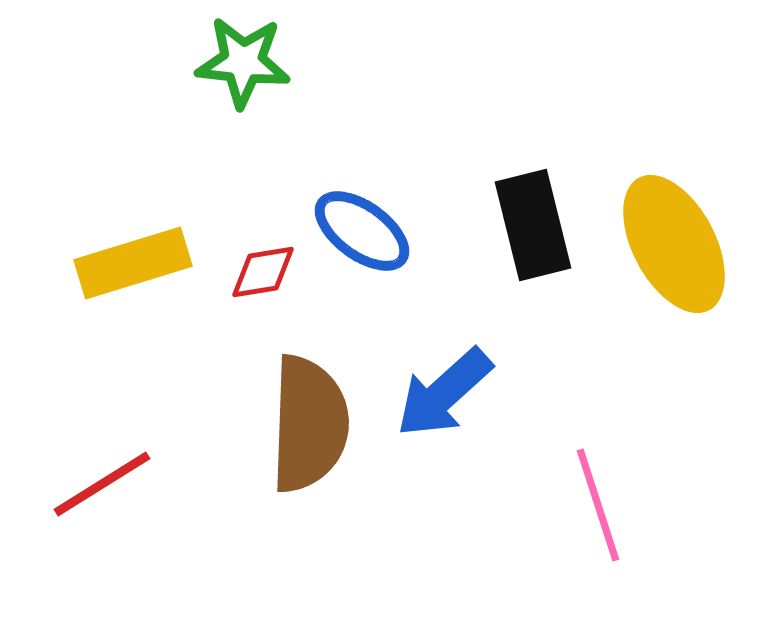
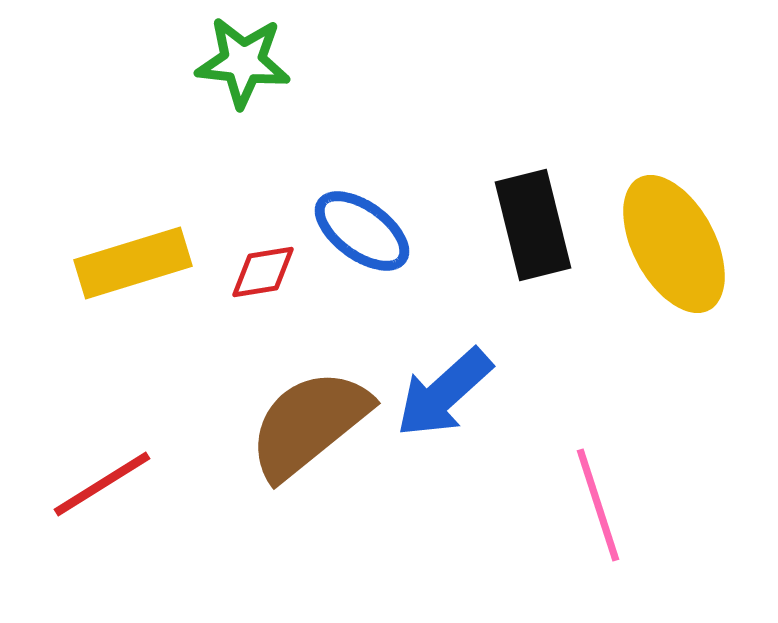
brown semicircle: rotated 131 degrees counterclockwise
